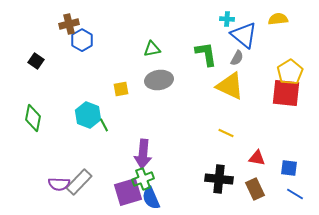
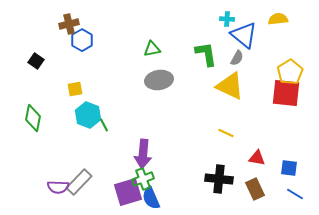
yellow square: moved 46 px left
purple semicircle: moved 1 px left, 3 px down
